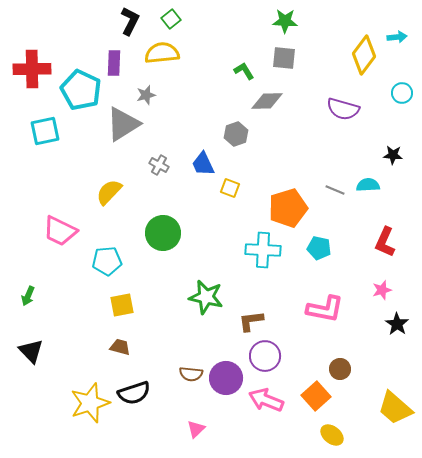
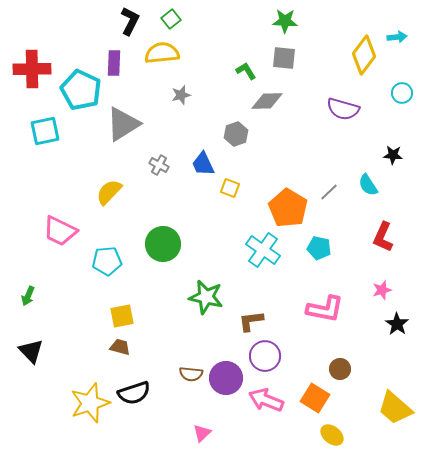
green L-shape at (244, 71): moved 2 px right
gray star at (146, 95): moved 35 px right
cyan semicircle at (368, 185): rotated 120 degrees counterclockwise
gray line at (335, 190): moved 6 px left, 2 px down; rotated 66 degrees counterclockwise
orange pentagon at (288, 208): rotated 24 degrees counterclockwise
green circle at (163, 233): moved 11 px down
red L-shape at (385, 242): moved 2 px left, 5 px up
cyan cross at (263, 250): rotated 32 degrees clockwise
yellow square at (122, 305): moved 11 px down
orange square at (316, 396): moved 1 px left, 2 px down; rotated 16 degrees counterclockwise
pink triangle at (196, 429): moved 6 px right, 4 px down
